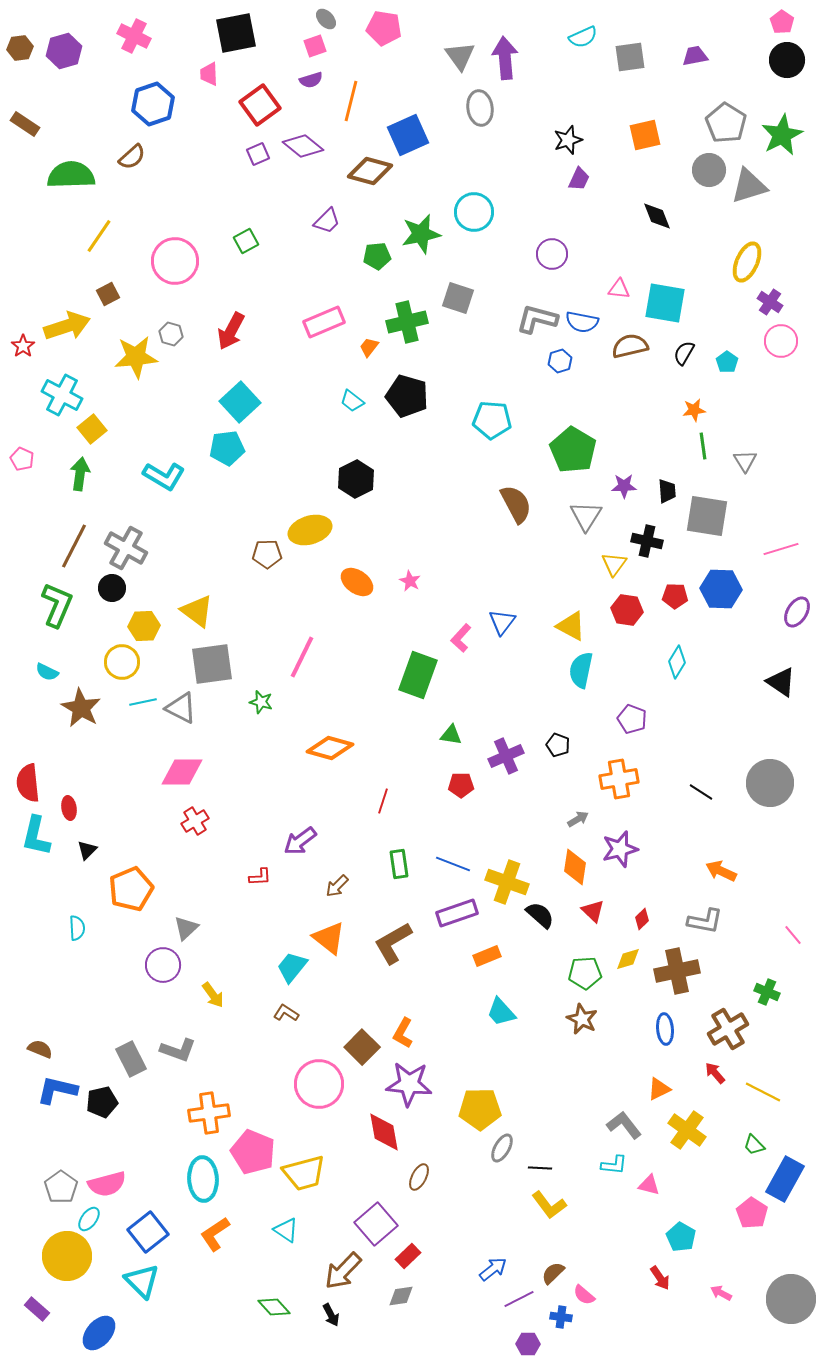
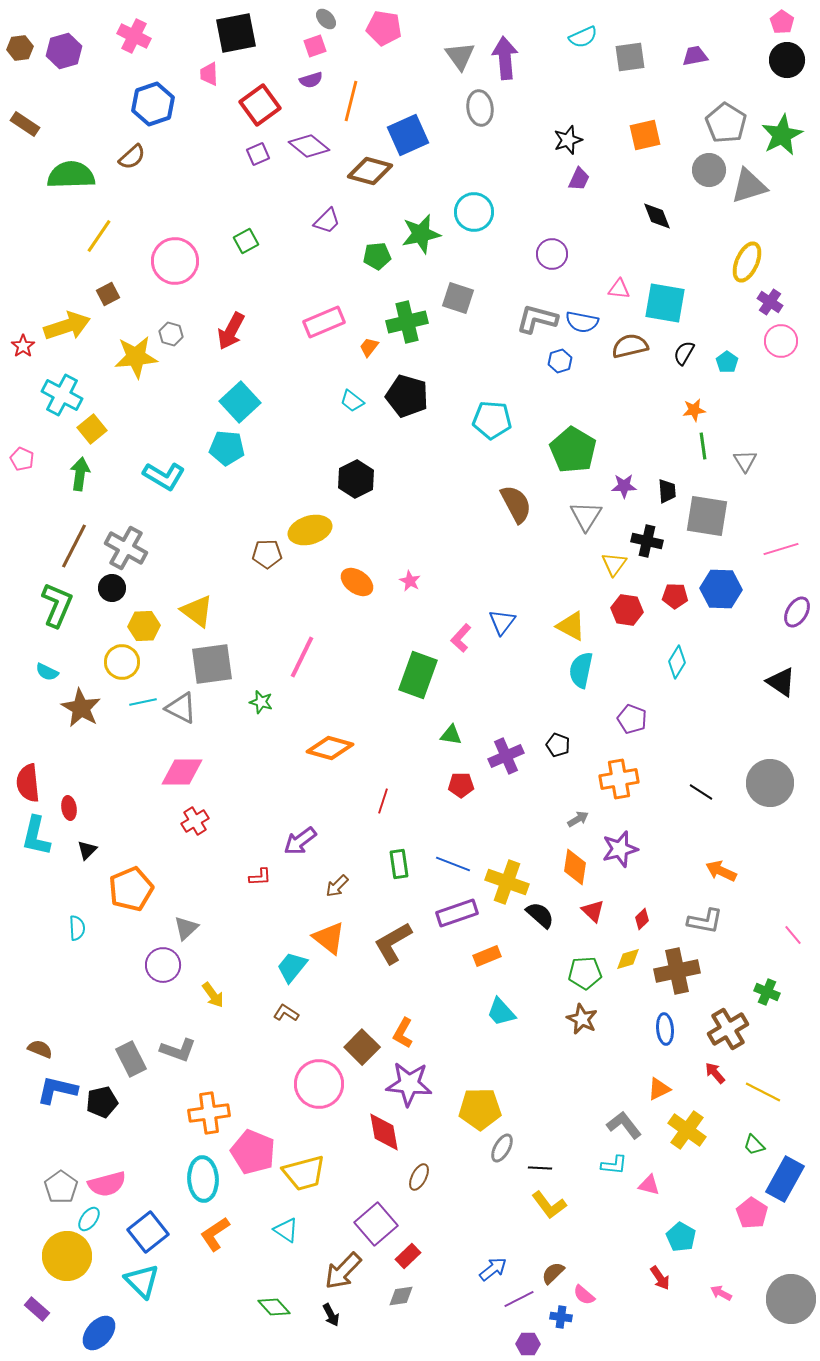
purple diamond at (303, 146): moved 6 px right
cyan pentagon at (227, 448): rotated 12 degrees clockwise
